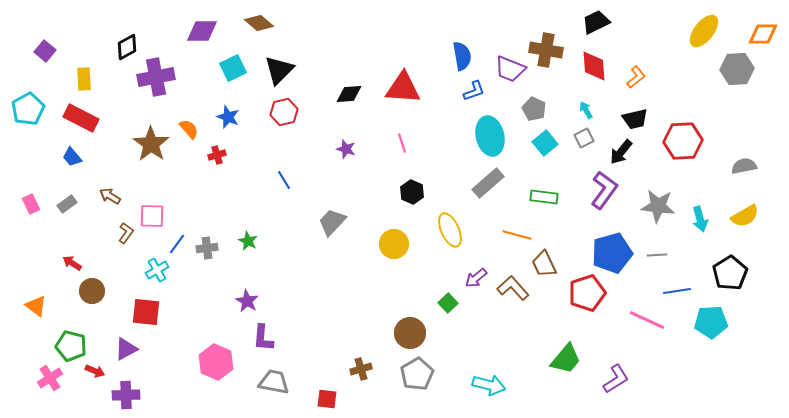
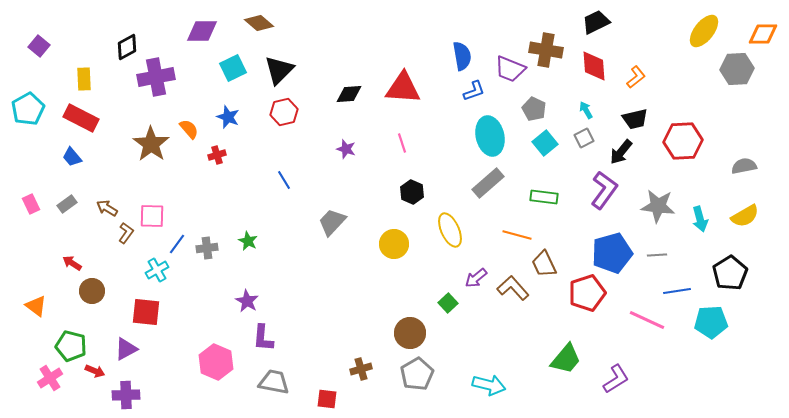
purple square at (45, 51): moved 6 px left, 5 px up
brown arrow at (110, 196): moved 3 px left, 12 px down
